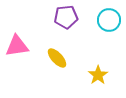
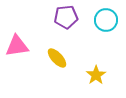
cyan circle: moved 3 px left
yellow star: moved 2 px left
